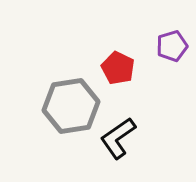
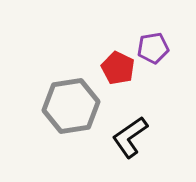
purple pentagon: moved 19 px left, 2 px down; rotated 8 degrees clockwise
black L-shape: moved 12 px right, 1 px up
